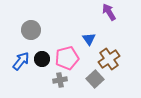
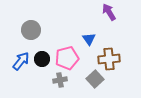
brown cross: rotated 30 degrees clockwise
